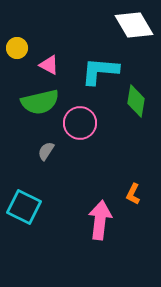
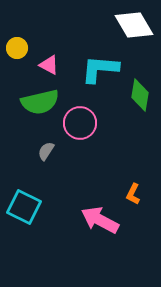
cyan L-shape: moved 2 px up
green diamond: moved 4 px right, 6 px up
pink arrow: rotated 69 degrees counterclockwise
